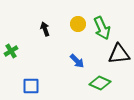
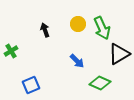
black arrow: moved 1 px down
black triangle: rotated 25 degrees counterclockwise
blue square: moved 1 px up; rotated 24 degrees counterclockwise
